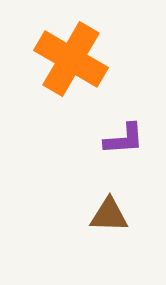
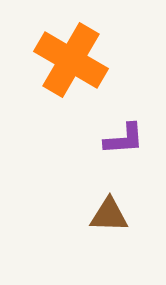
orange cross: moved 1 px down
